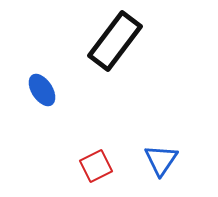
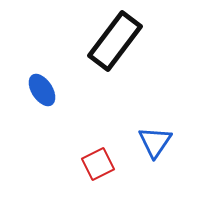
blue triangle: moved 6 px left, 18 px up
red square: moved 2 px right, 2 px up
